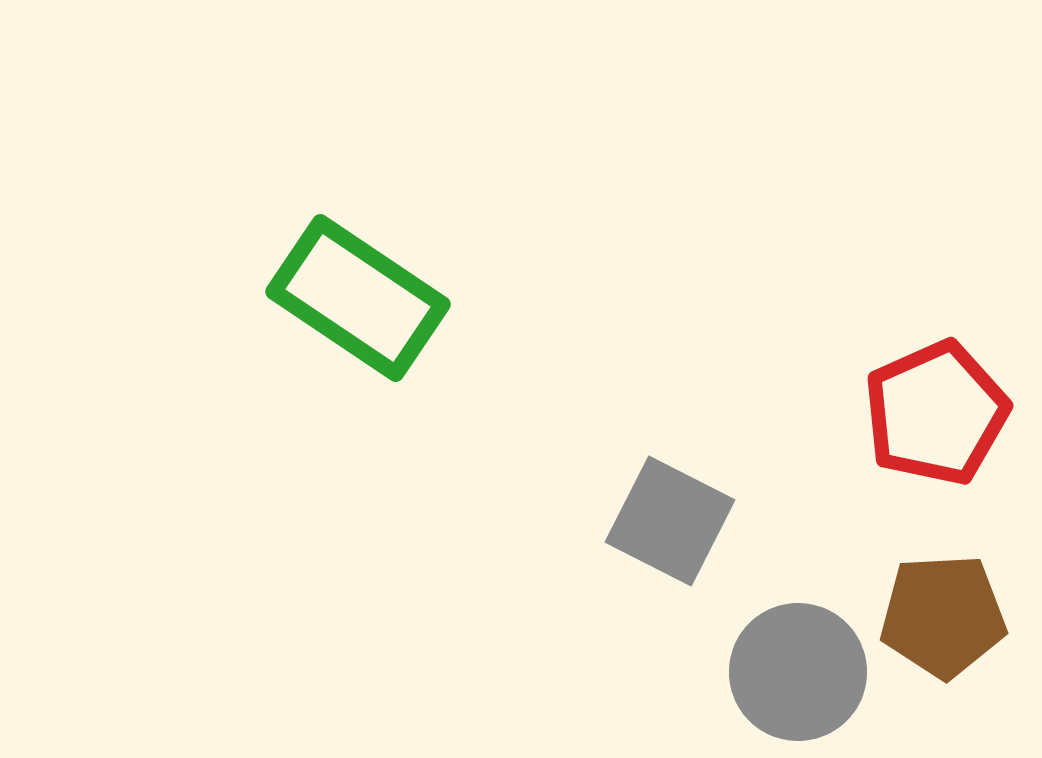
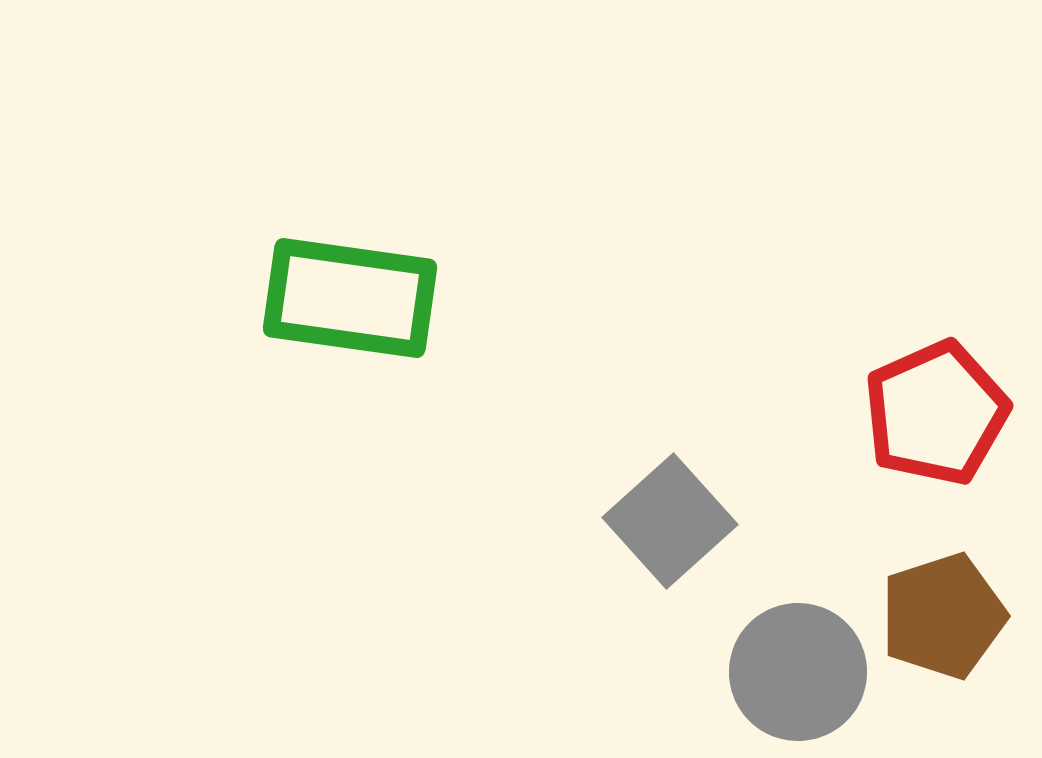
green rectangle: moved 8 px left; rotated 26 degrees counterclockwise
gray square: rotated 21 degrees clockwise
brown pentagon: rotated 15 degrees counterclockwise
